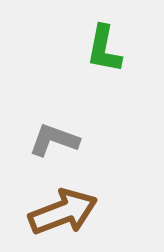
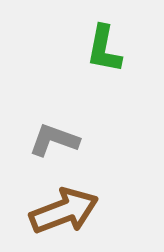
brown arrow: moved 1 px right, 1 px up
